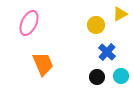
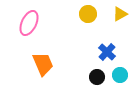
yellow circle: moved 8 px left, 11 px up
cyan circle: moved 1 px left, 1 px up
